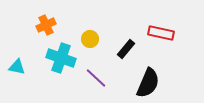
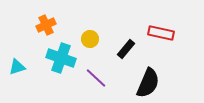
cyan triangle: rotated 30 degrees counterclockwise
